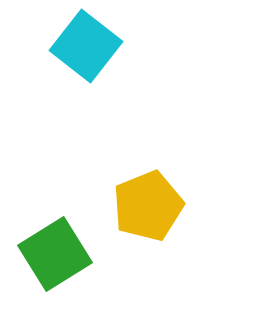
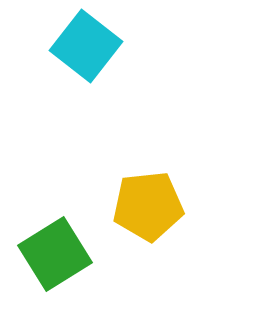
yellow pentagon: rotated 16 degrees clockwise
